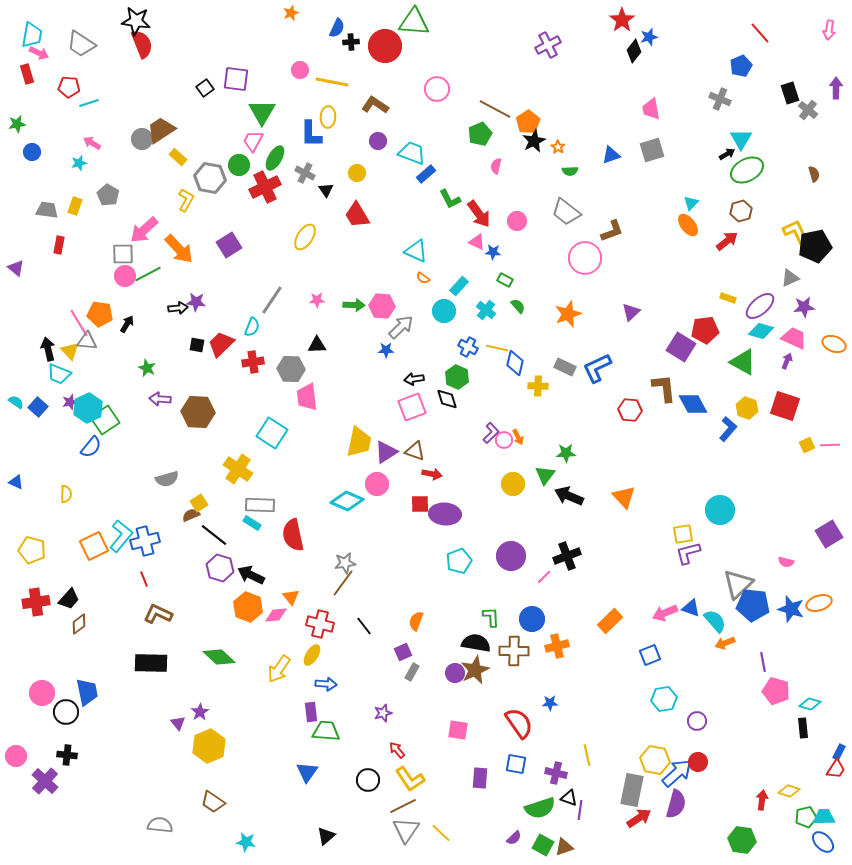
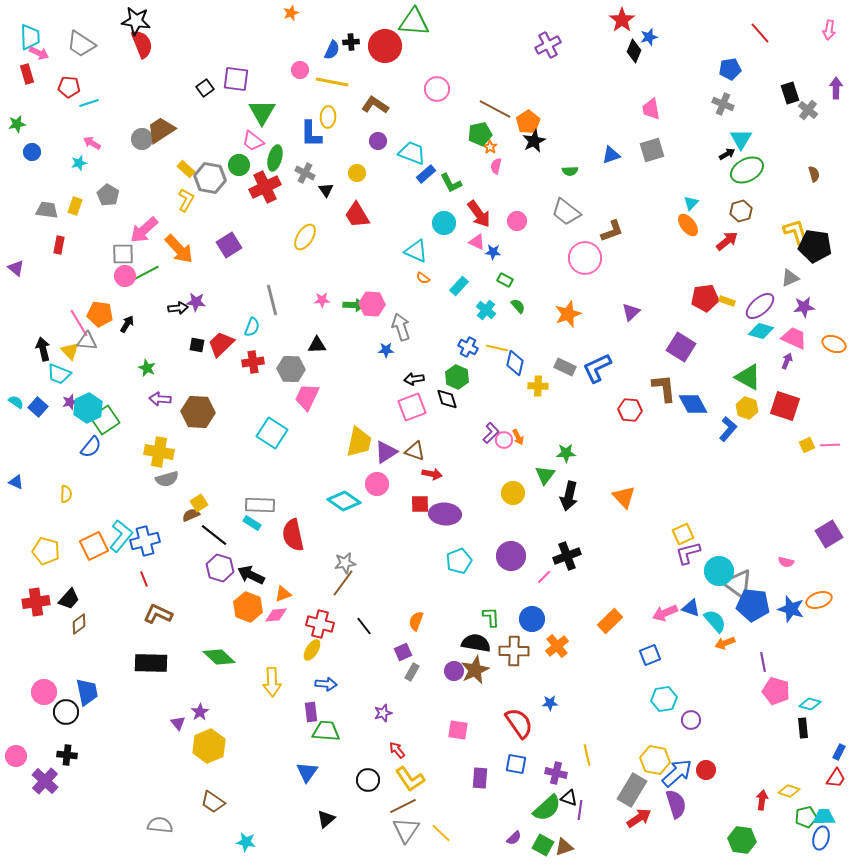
blue semicircle at (337, 28): moved 5 px left, 22 px down
cyan trapezoid at (32, 35): moved 2 px left, 2 px down; rotated 12 degrees counterclockwise
black diamond at (634, 51): rotated 15 degrees counterclockwise
blue pentagon at (741, 66): moved 11 px left, 3 px down; rotated 15 degrees clockwise
gray cross at (720, 99): moved 3 px right, 5 px down
green pentagon at (480, 134): rotated 10 degrees clockwise
pink trapezoid at (253, 141): rotated 80 degrees counterclockwise
orange star at (558, 147): moved 68 px left
yellow rectangle at (178, 157): moved 8 px right, 12 px down
green ellipse at (275, 158): rotated 15 degrees counterclockwise
green L-shape at (450, 199): moved 1 px right, 16 px up
yellow L-shape at (796, 232): rotated 8 degrees clockwise
black pentagon at (815, 246): rotated 20 degrees clockwise
green line at (148, 274): moved 2 px left, 1 px up
yellow rectangle at (728, 298): moved 1 px left, 3 px down
gray line at (272, 300): rotated 48 degrees counterclockwise
pink star at (317, 300): moved 5 px right
pink hexagon at (382, 306): moved 10 px left, 2 px up
cyan circle at (444, 311): moved 88 px up
gray arrow at (401, 327): rotated 64 degrees counterclockwise
red pentagon at (705, 330): moved 32 px up
black arrow at (48, 349): moved 5 px left
green triangle at (743, 362): moved 5 px right, 15 px down
pink trapezoid at (307, 397): rotated 32 degrees clockwise
yellow cross at (238, 469): moved 79 px left, 17 px up; rotated 24 degrees counterclockwise
yellow circle at (513, 484): moved 9 px down
black arrow at (569, 496): rotated 100 degrees counterclockwise
cyan diamond at (347, 501): moved 3 px left; rotated 12 degrees clockwise
cyan circle at (720, 510): moved 1 px left, 61 px down
yellow square at (683, 534): rotated 15 degrees counterclockwise
yellow pentagon at (32, 550): moved 14 px right, 1 px down
gray triangle at (738, 584): rotated 40 degrees counterclockwise
orange triangle at (291, 597): moved 8 px left, 3 px up; rotated 48 degrees clockwise
orange ellipse at (819, 603): moved 3 px up
orange cross at (557, 646): rotated 25 degrees counterclockwise
yellow ellipse at (312, 655): moved 5 px up
yellow arrow at (279, 669): moved 7 px left, 13 px down; rotated 36 degrees counterclockwise
purple circle at (455, 673): moved 1 px left, 2 px up
pink circle at (42, 693): moved 2 px right, 1 px up
purple circle at (697, 721): moved 6 px left, 1 px up
red circle at (698, 762): moved 8 px right, 8 px down
red trapezoid at (836, 769): moved 9 px down
gray rectangle at (632, 790): rotated 20 degrees clockwise
purple semicircle at (676, 804): rotated 32 degrees counterclockwise
green semicircle at (540, 808): moved 7 px right; rotated 24 degrees counterclockwise
black triangle at (326, 836): moved 17 px up
blue ellipse at (823, 842): moved 2 px left, 4 px up; rotated 60 degrees clockwise
